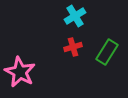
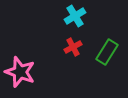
red cross: rotated 12 degrees counterclockwise
pink star: rotated 8 degrees counterclockwise
